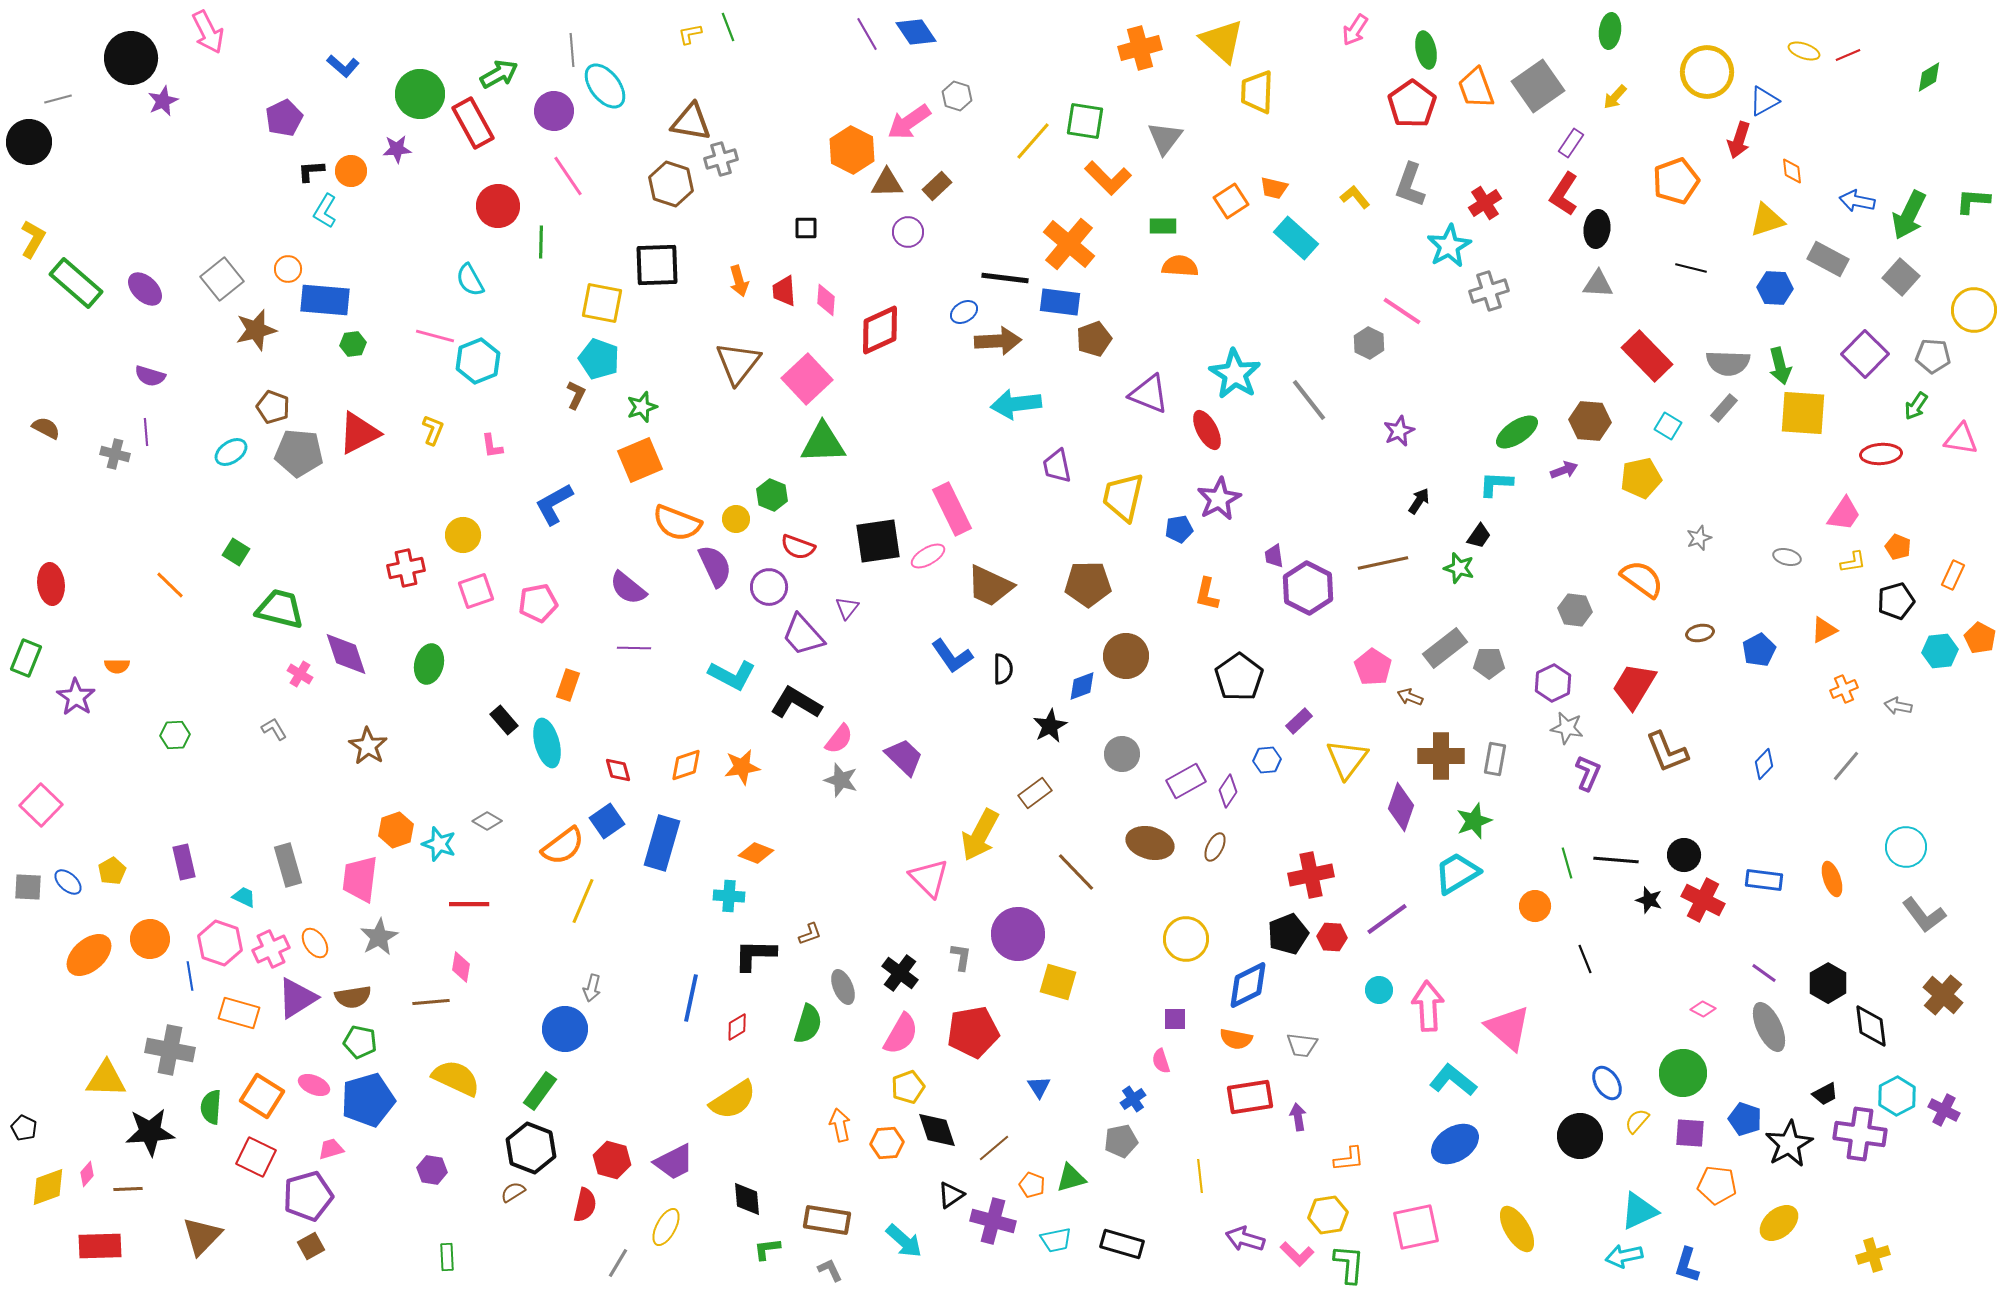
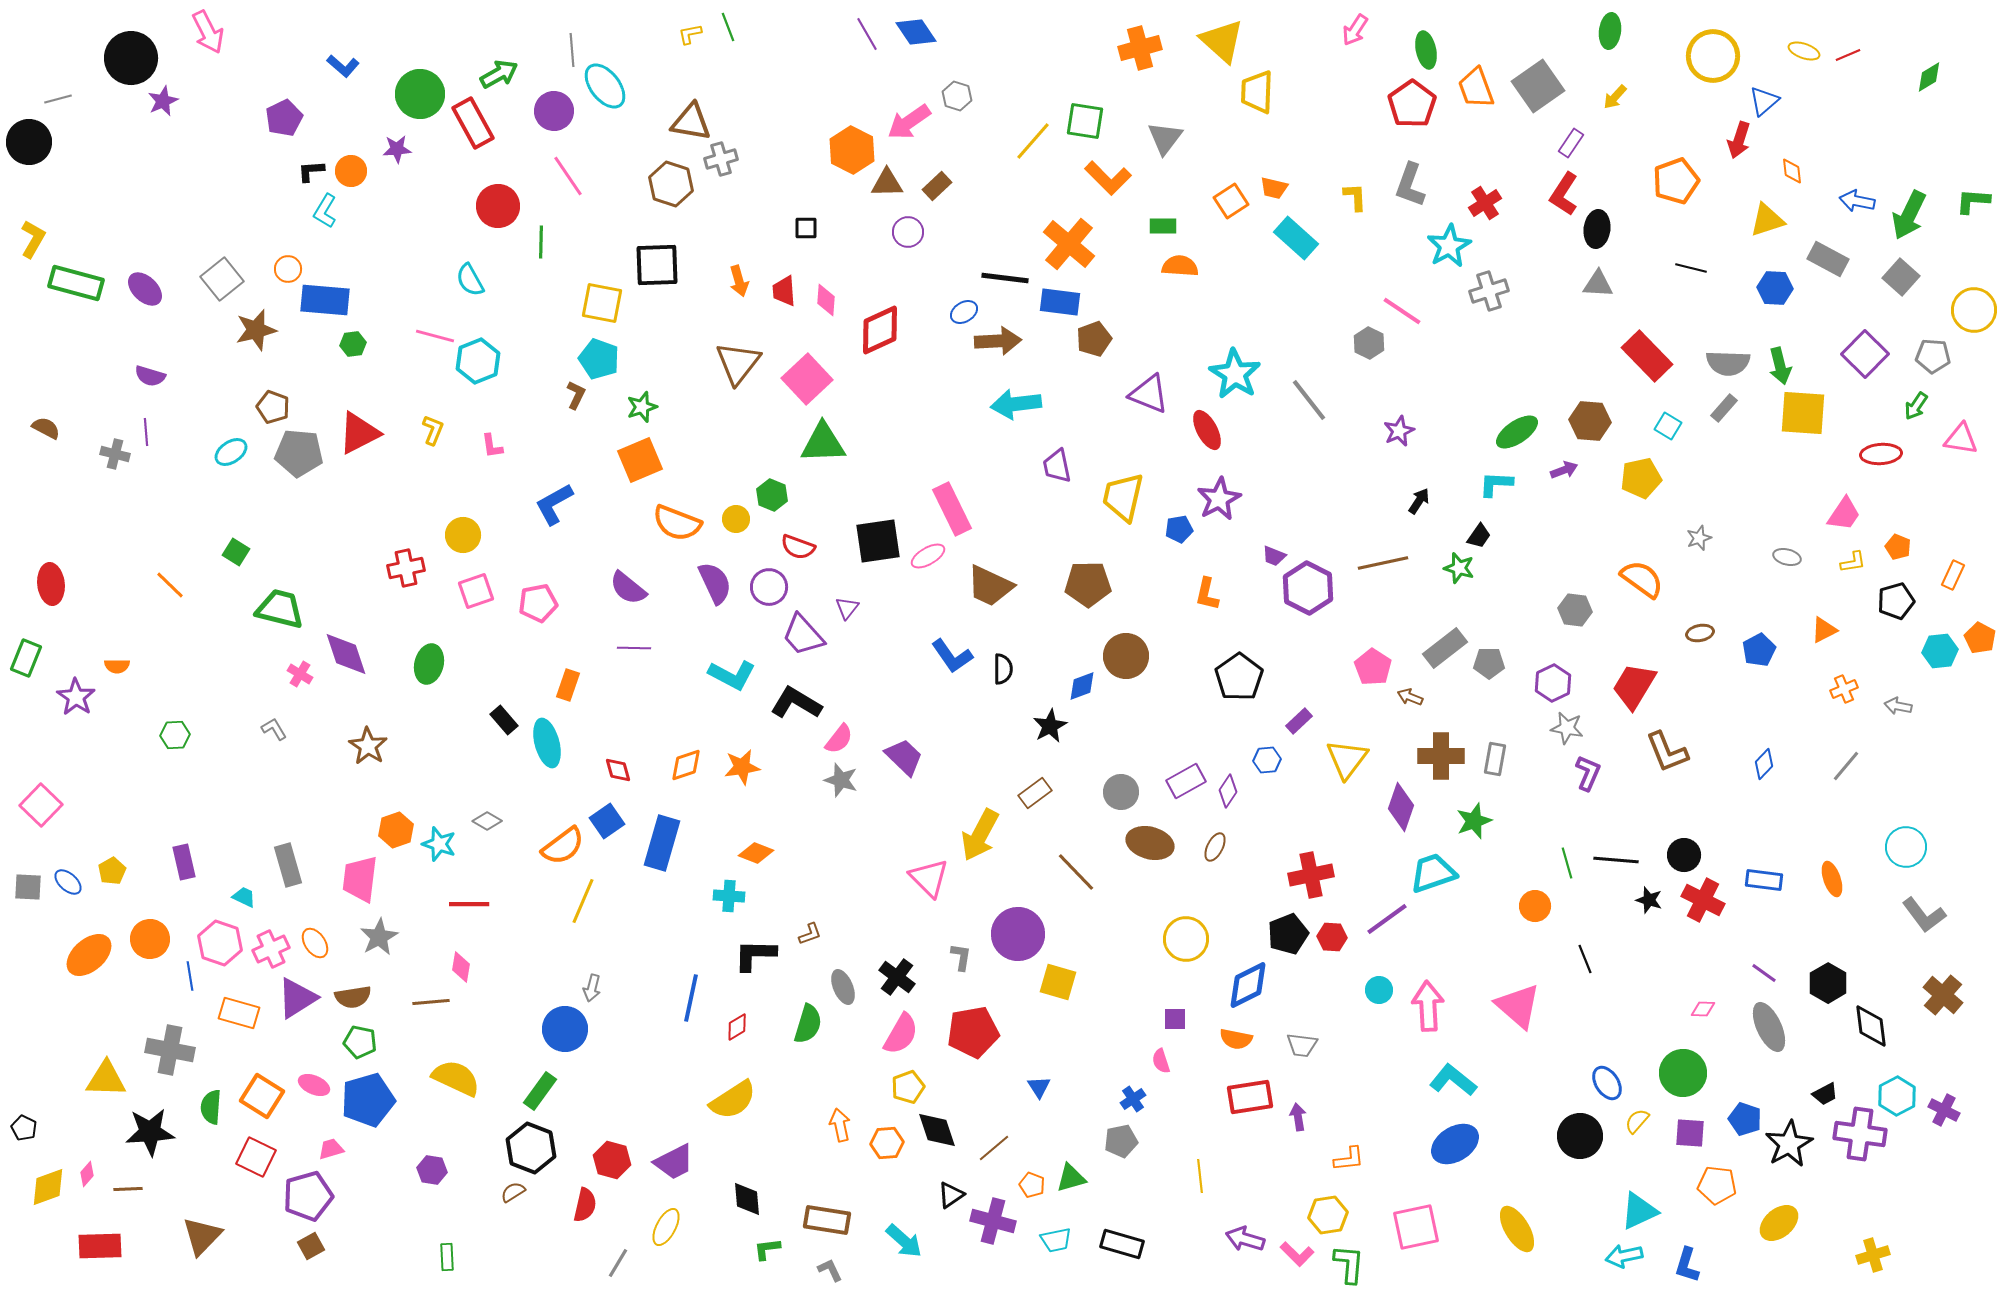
yellow circle at (1707, 72): moved 6 px right, 16 px up
blue triangle at (1764, 101): rotated 12 degrees counterclockwise
yellow L-shape at (1355, 197): rotated 36 degrees clockwise
green rectangle at (76, 283): rotated 26 degrees counterclockwise
purple trapezoid at (1274, 556): rotated 60 degrees counterclockwise
purple semicircle at (715, 566): moved 17 px down
gray circle at (1122, 754): moved 1 px left, 38 px down
cyan trapezoid at (1457, 873): moved 24 px left; rotated 12 degrees clockwise
black cross at (900, 973): moved 3 px left, 4 px down
pink diamond at (1703, 1009): rotated 25 degrees counterclockwise
pink triangle at (1508, 1028): moved 10 px right, 22 px up
